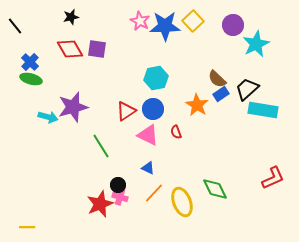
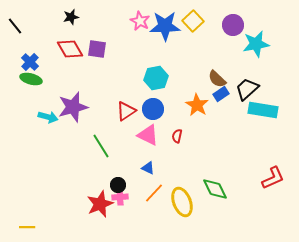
cyan star: rotated 16 degrees clockwise
red semicircle: moved 1 px right, 4 px down; rotated 32 degrees clockwise
pink cross: rotated 21 degrees counterclockwise
